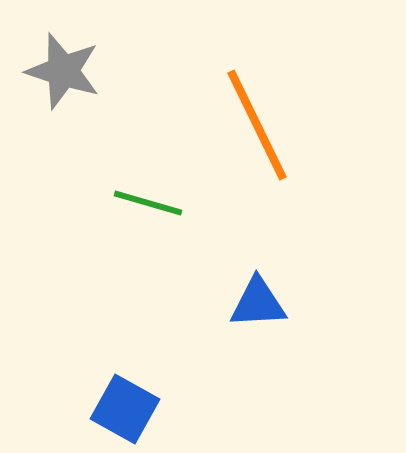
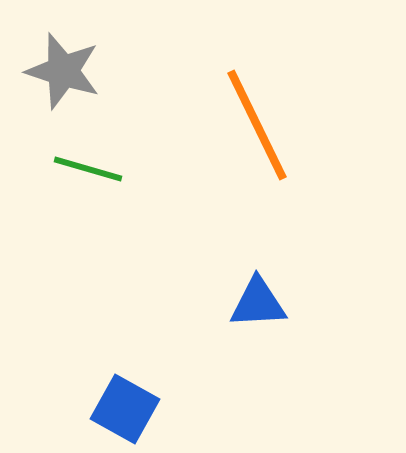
green line: moved 60 px left, 34 px up
